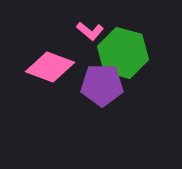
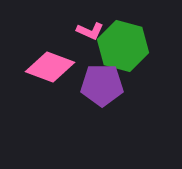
pink L-shape: rotated 16 degrees counterclockwise
green hexagon: moved 7 px up
